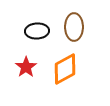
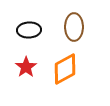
black ellipse: moved 8 px left, 1 px up
